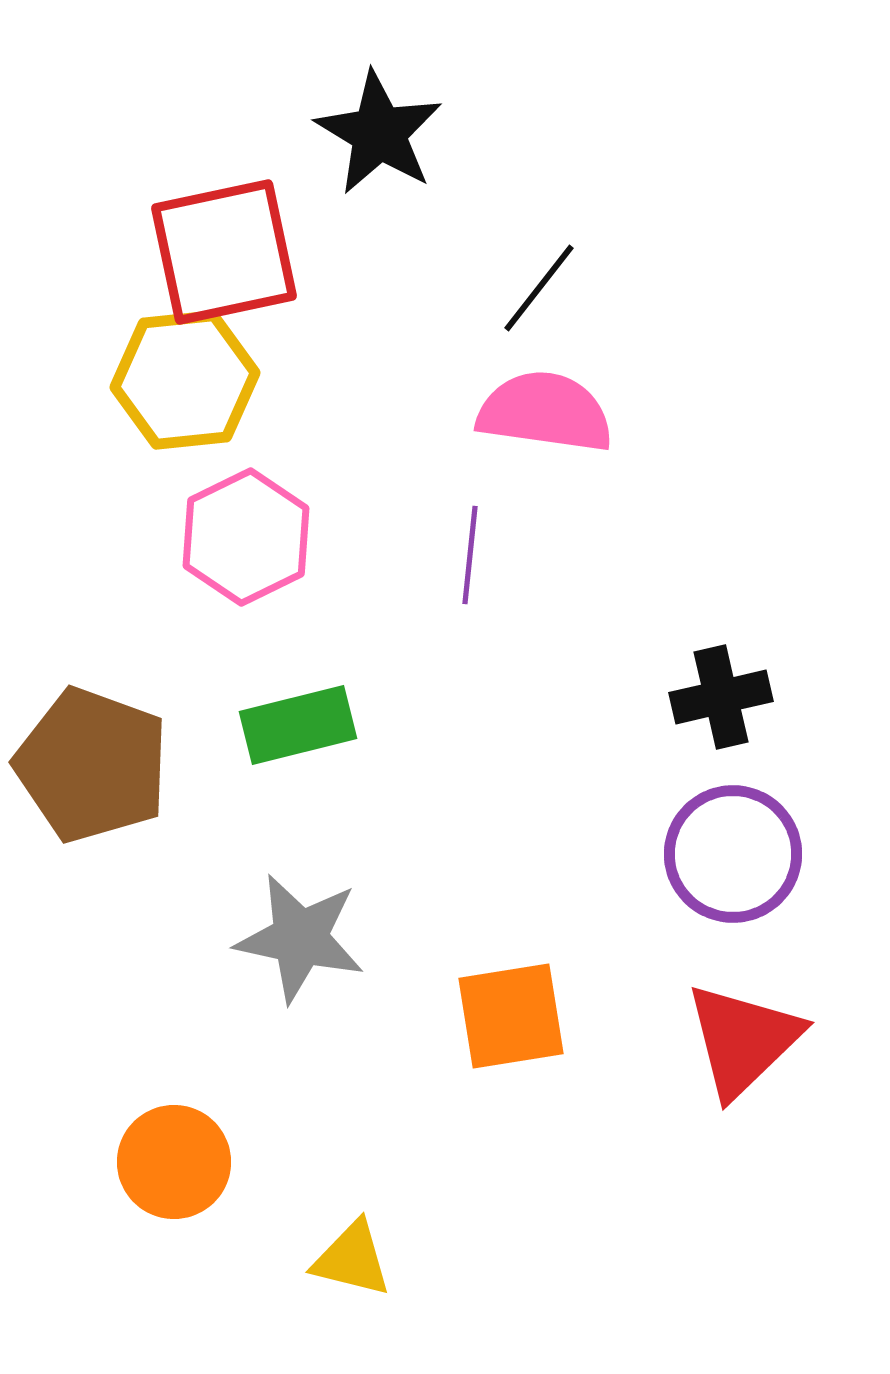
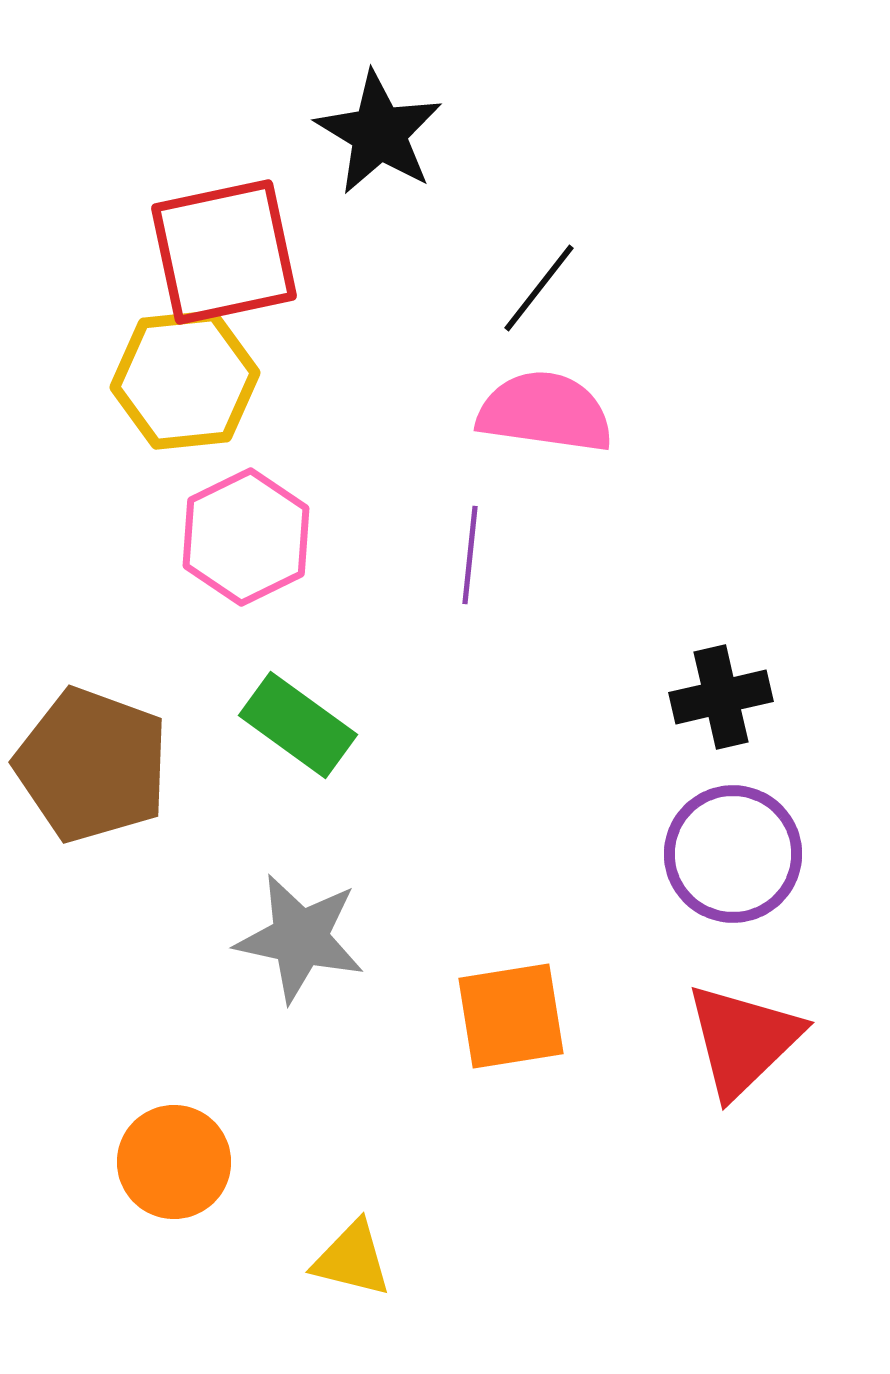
green rectangle: rotated 50 degrees clockwise
